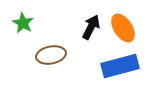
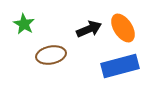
green star: moved 1 px right, 1 px down
black arrow: moved 2 px left, 2 px down; rotated 40 degrees clockwise
